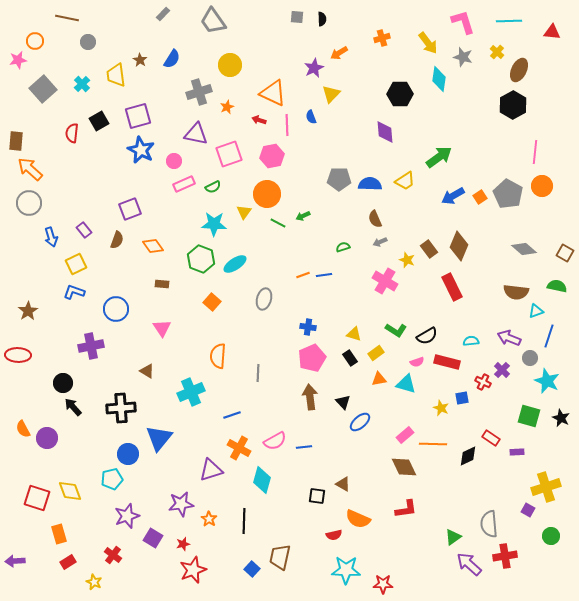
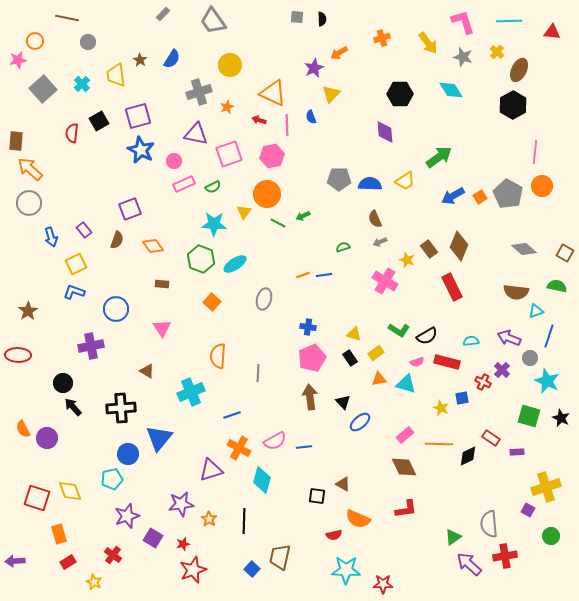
cyan diamond at (439, 79): moved 12 px right, 11 px down; rotated 40 degrees counterclockwise
green L-shape at (396, 330): moved 3 px right
orange line at (433, 444): moved 6 px right
